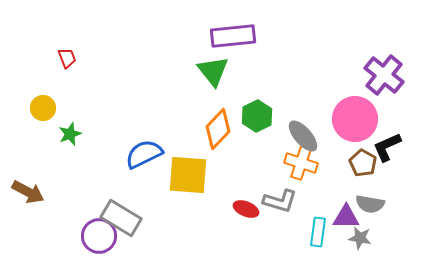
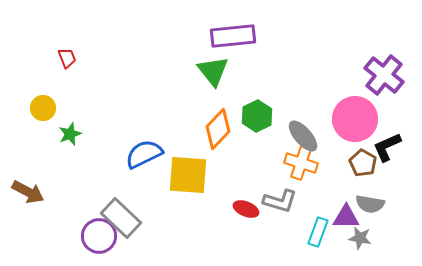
gray rectangle: rotated 12 degrees clockwise
cyan rectangle: rotated 12 degrees clockwise
